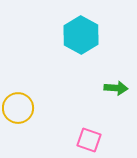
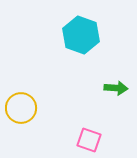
cyan hexagon: rotated 9 degrees counterclockwise
yellow circle: moved 3 px right
